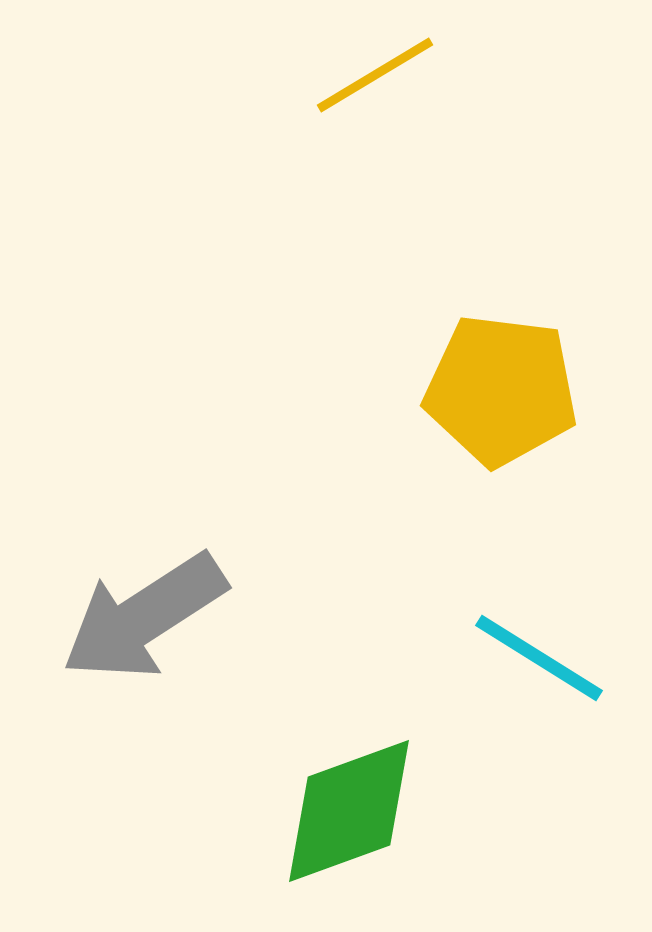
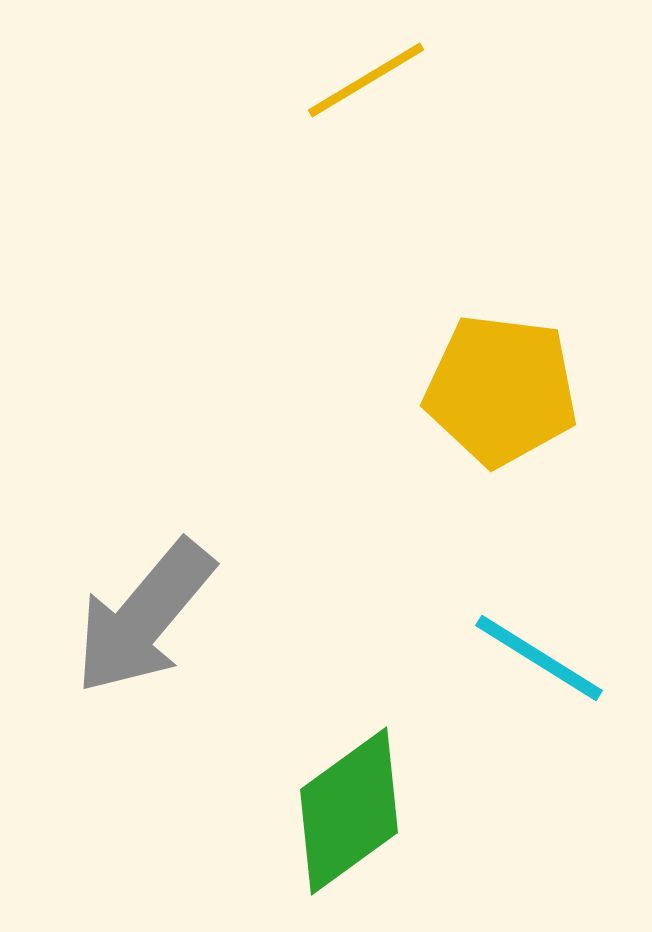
yellow line: moved 9 px left, 5 px down
gray arrow: rotated 17 degrees counterclockwise
green diamond: rotated 16 degrees counterclockwise
